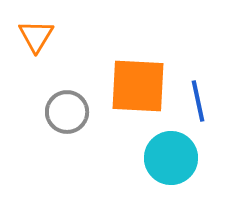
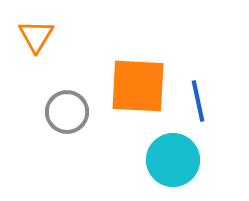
cyan circle: moved 2 px right, 2 px down
